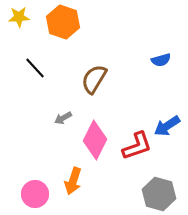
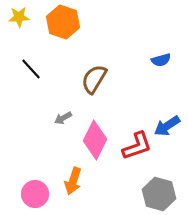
black line: moved 4 px left, 1 px down
